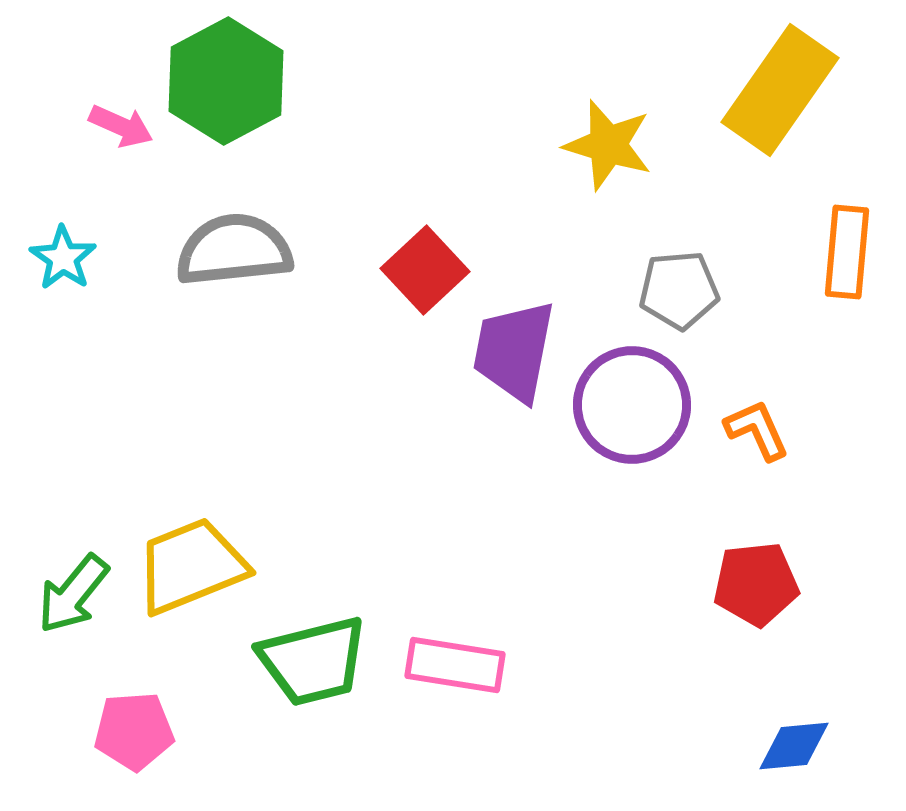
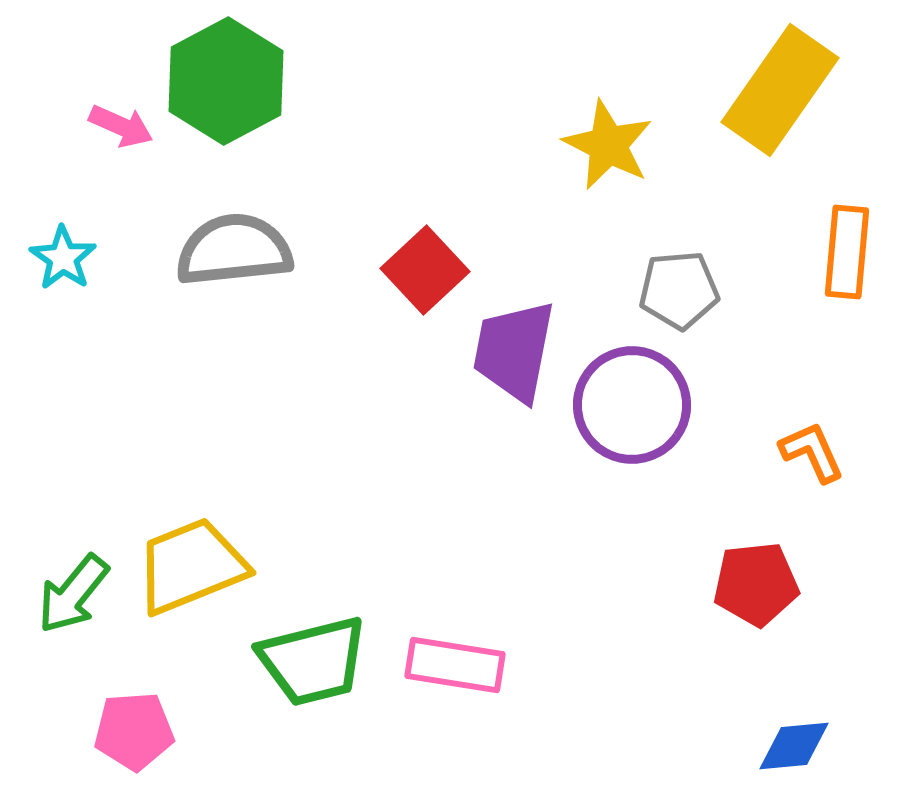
yellow star: rotated 10 degrees clockwise
orange L-shape: moved 55 px right, 22 px down
